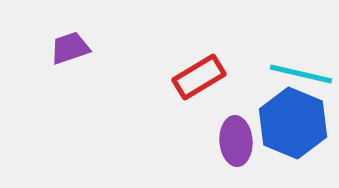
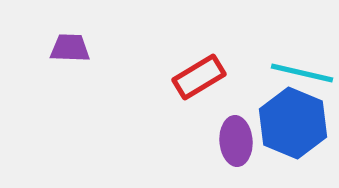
purple trapezoid: rotated 21 degrees clockwise
cyan line: moved 1 px right, 1 px up
